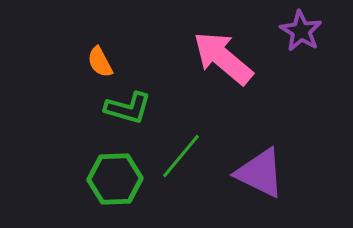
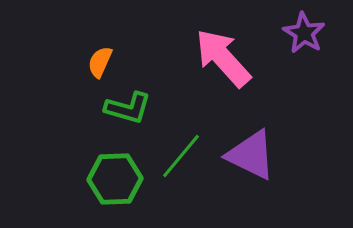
purple star: moved 3 px right, 2 px down
pink arrow: rotated 8 degrees clockwise
orange semicircle: rotated 52 degrees clockwise
purple triangle: moved 9 px left, 18 px up
